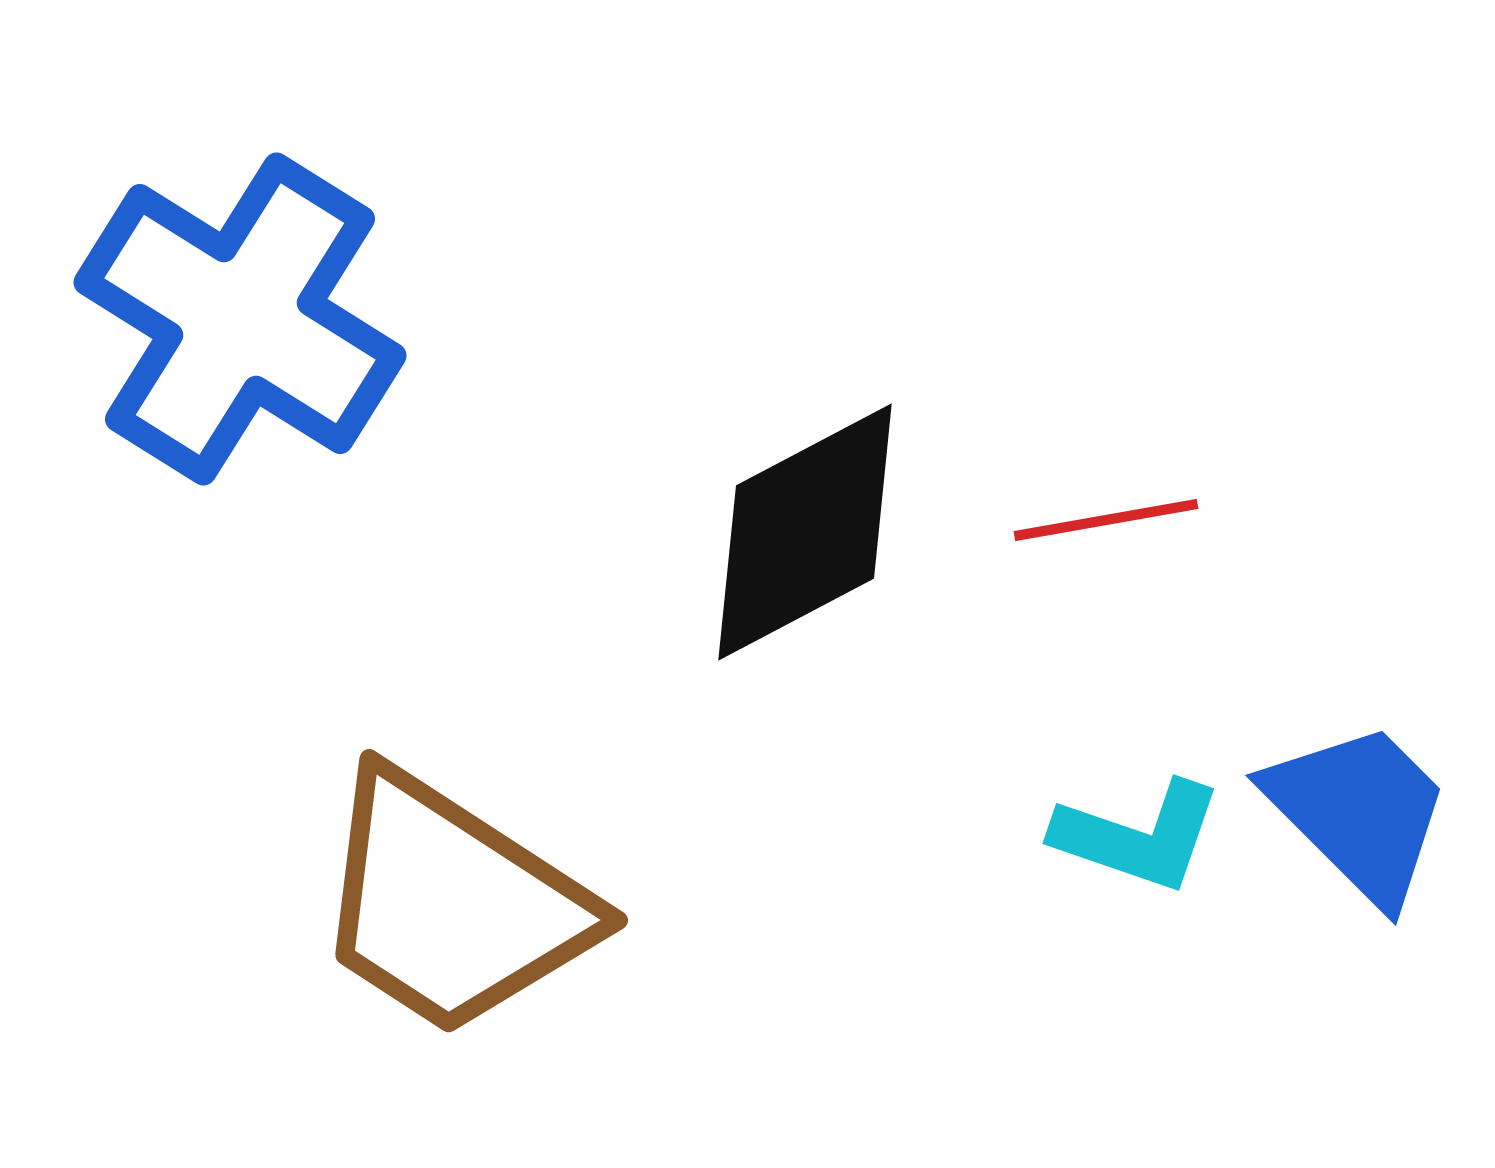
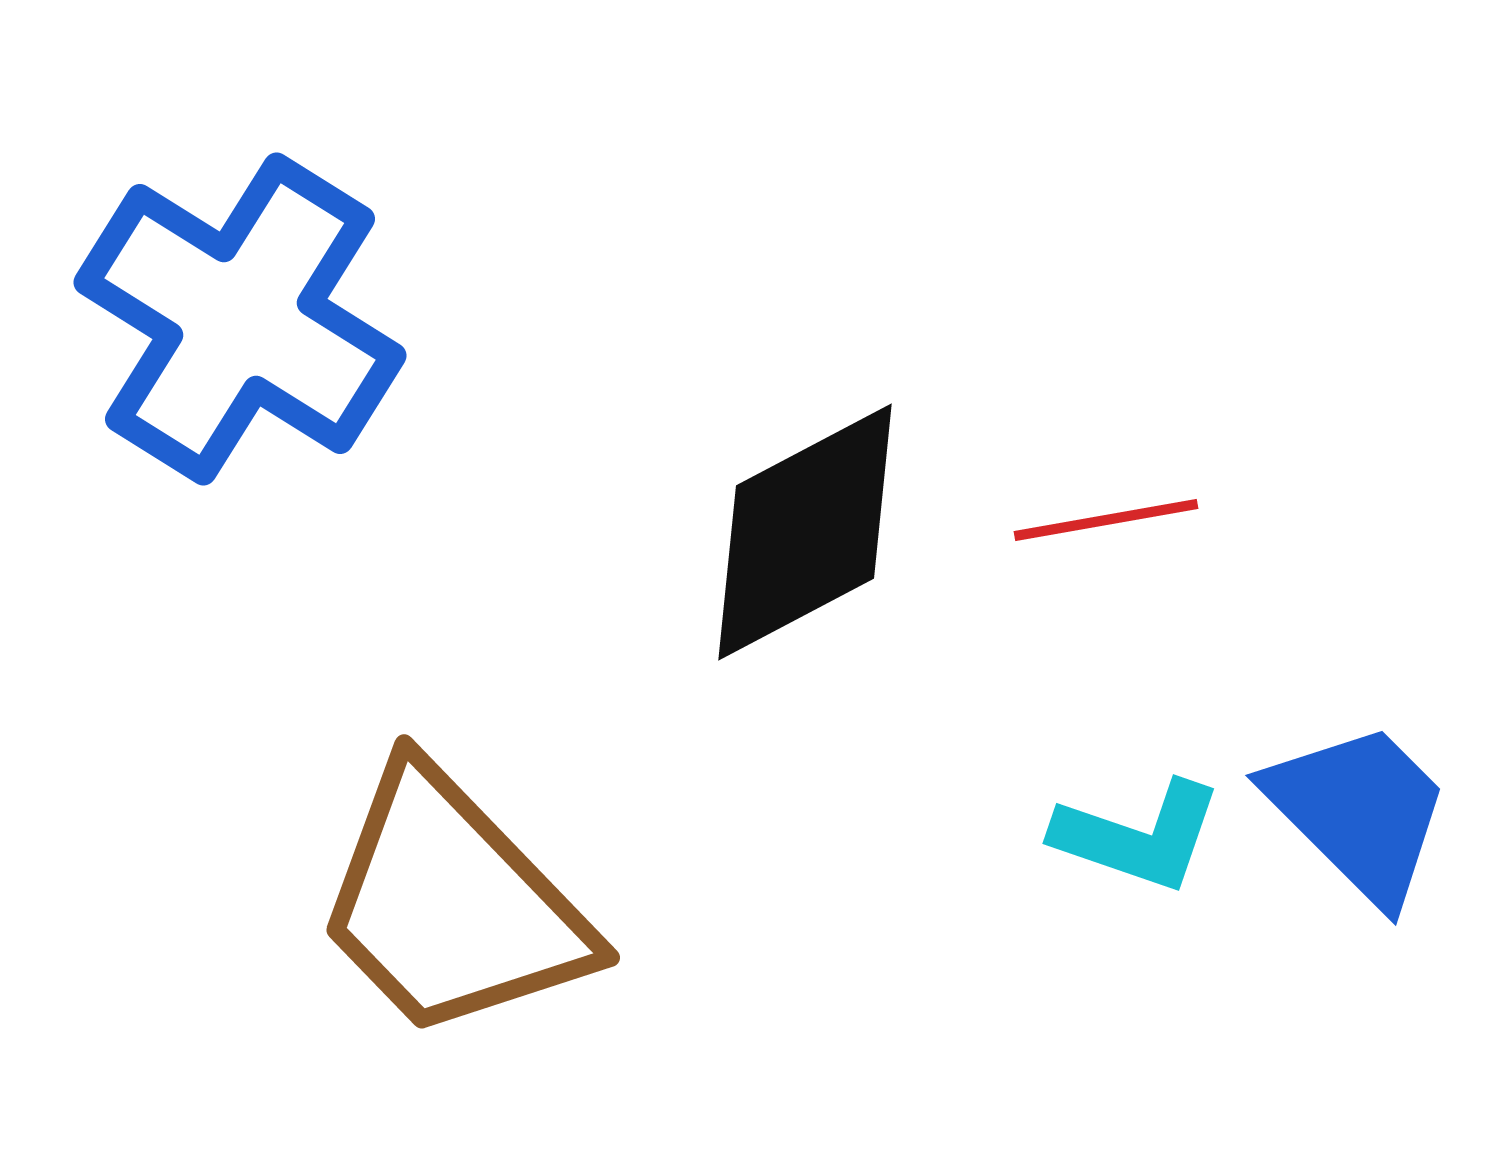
brown trapezoid: rotated 13 degrees clockwise
